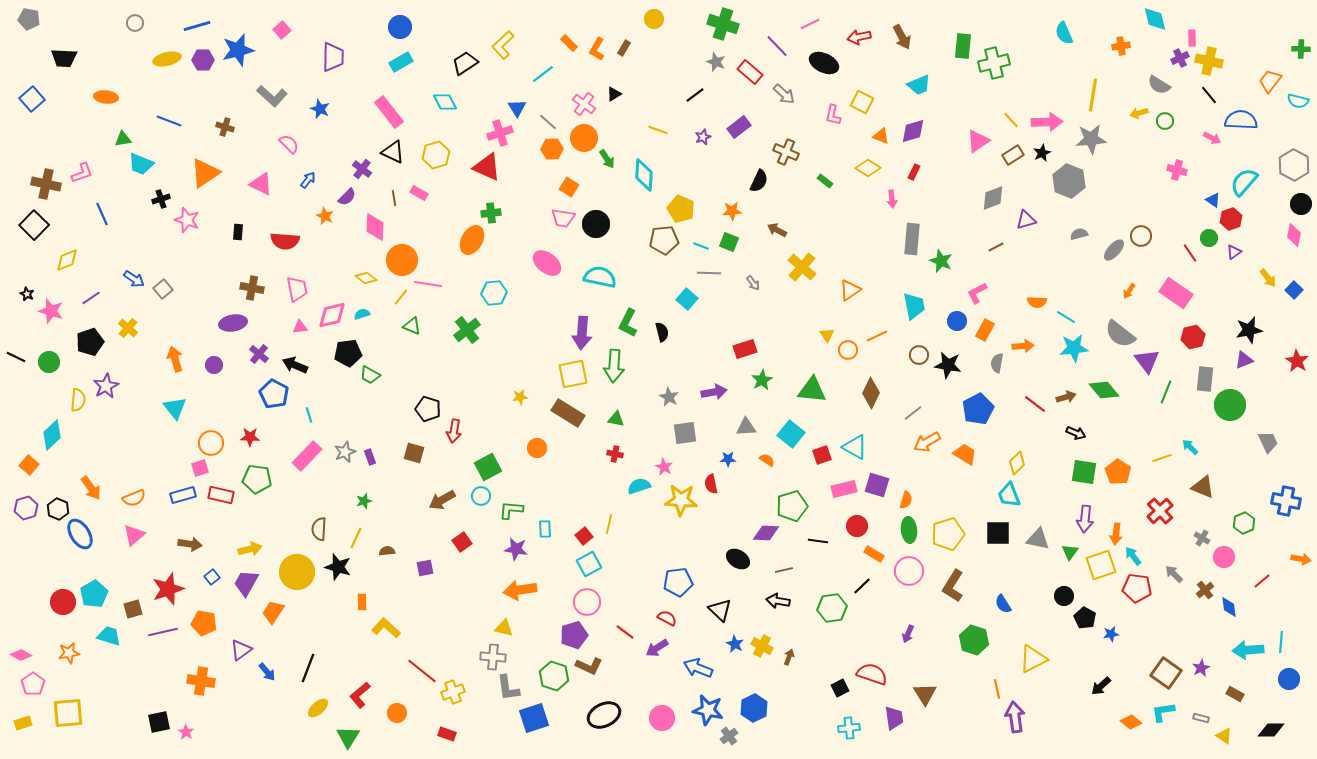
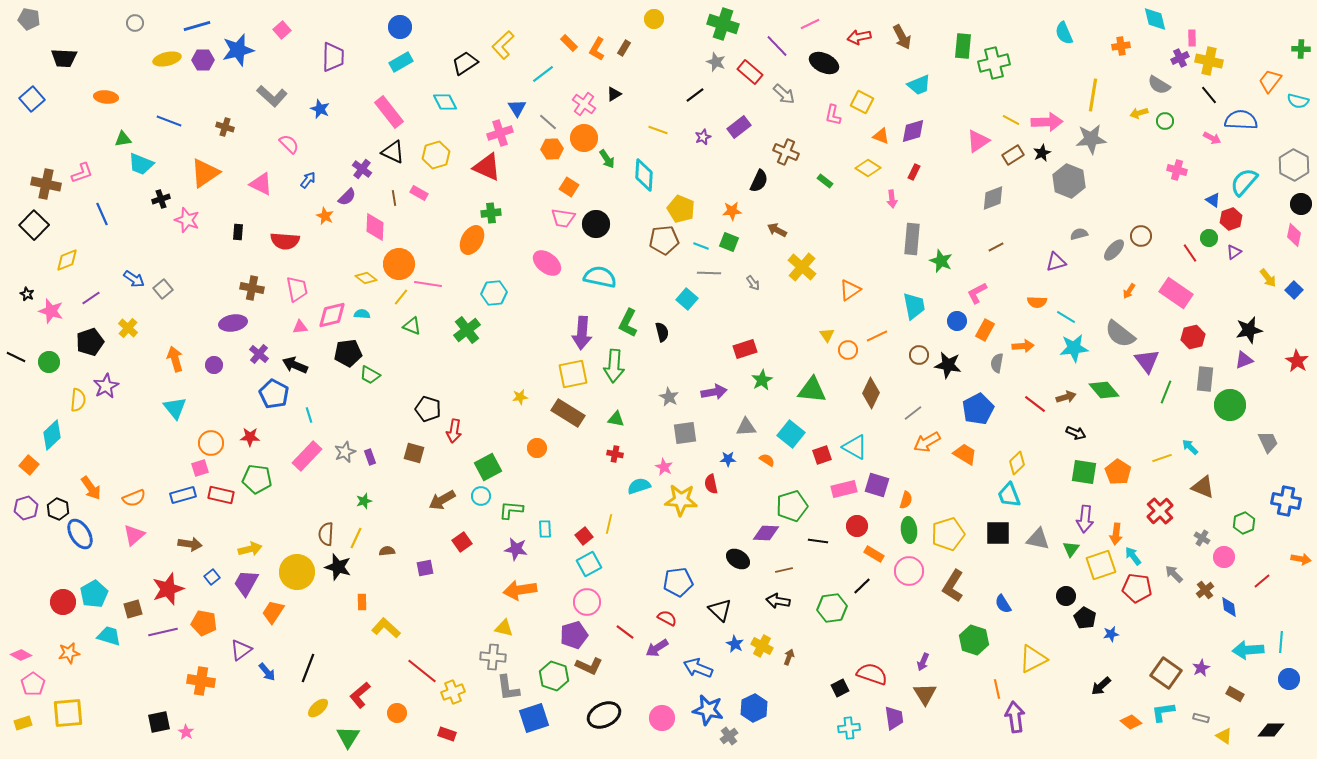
yellow line at (1011, 120): rotated 18 degrees counterclockwise
purple triangle at (1026, 220): moved 30 px right, 42 px down
orange circle at (402, 260): moved 3 px left, 4 px down
cyan semicircle at (362, 314): rotated 21 degrees clockwise
brown semicircle at (319, 529): moved 7 px right, 5 px down
green triangle at (1070, 552): moved 1 px right, 3 px up
black circle at (1064, 596): moved 2 px right
purple arrow at (908, 634): moved 15 px right, 28 px down
